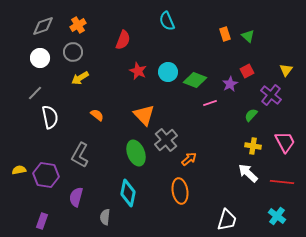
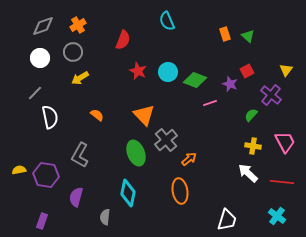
purple star: rotated 21 degrees counterclockwise
